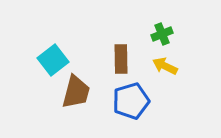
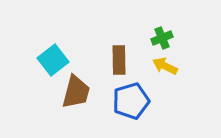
green cross: moved 4 px down
brown rectangle: moved 2 px left, 1 px down
